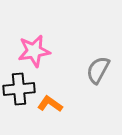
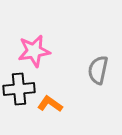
gray semicircle: rotated 16 degrees counterclockwise
